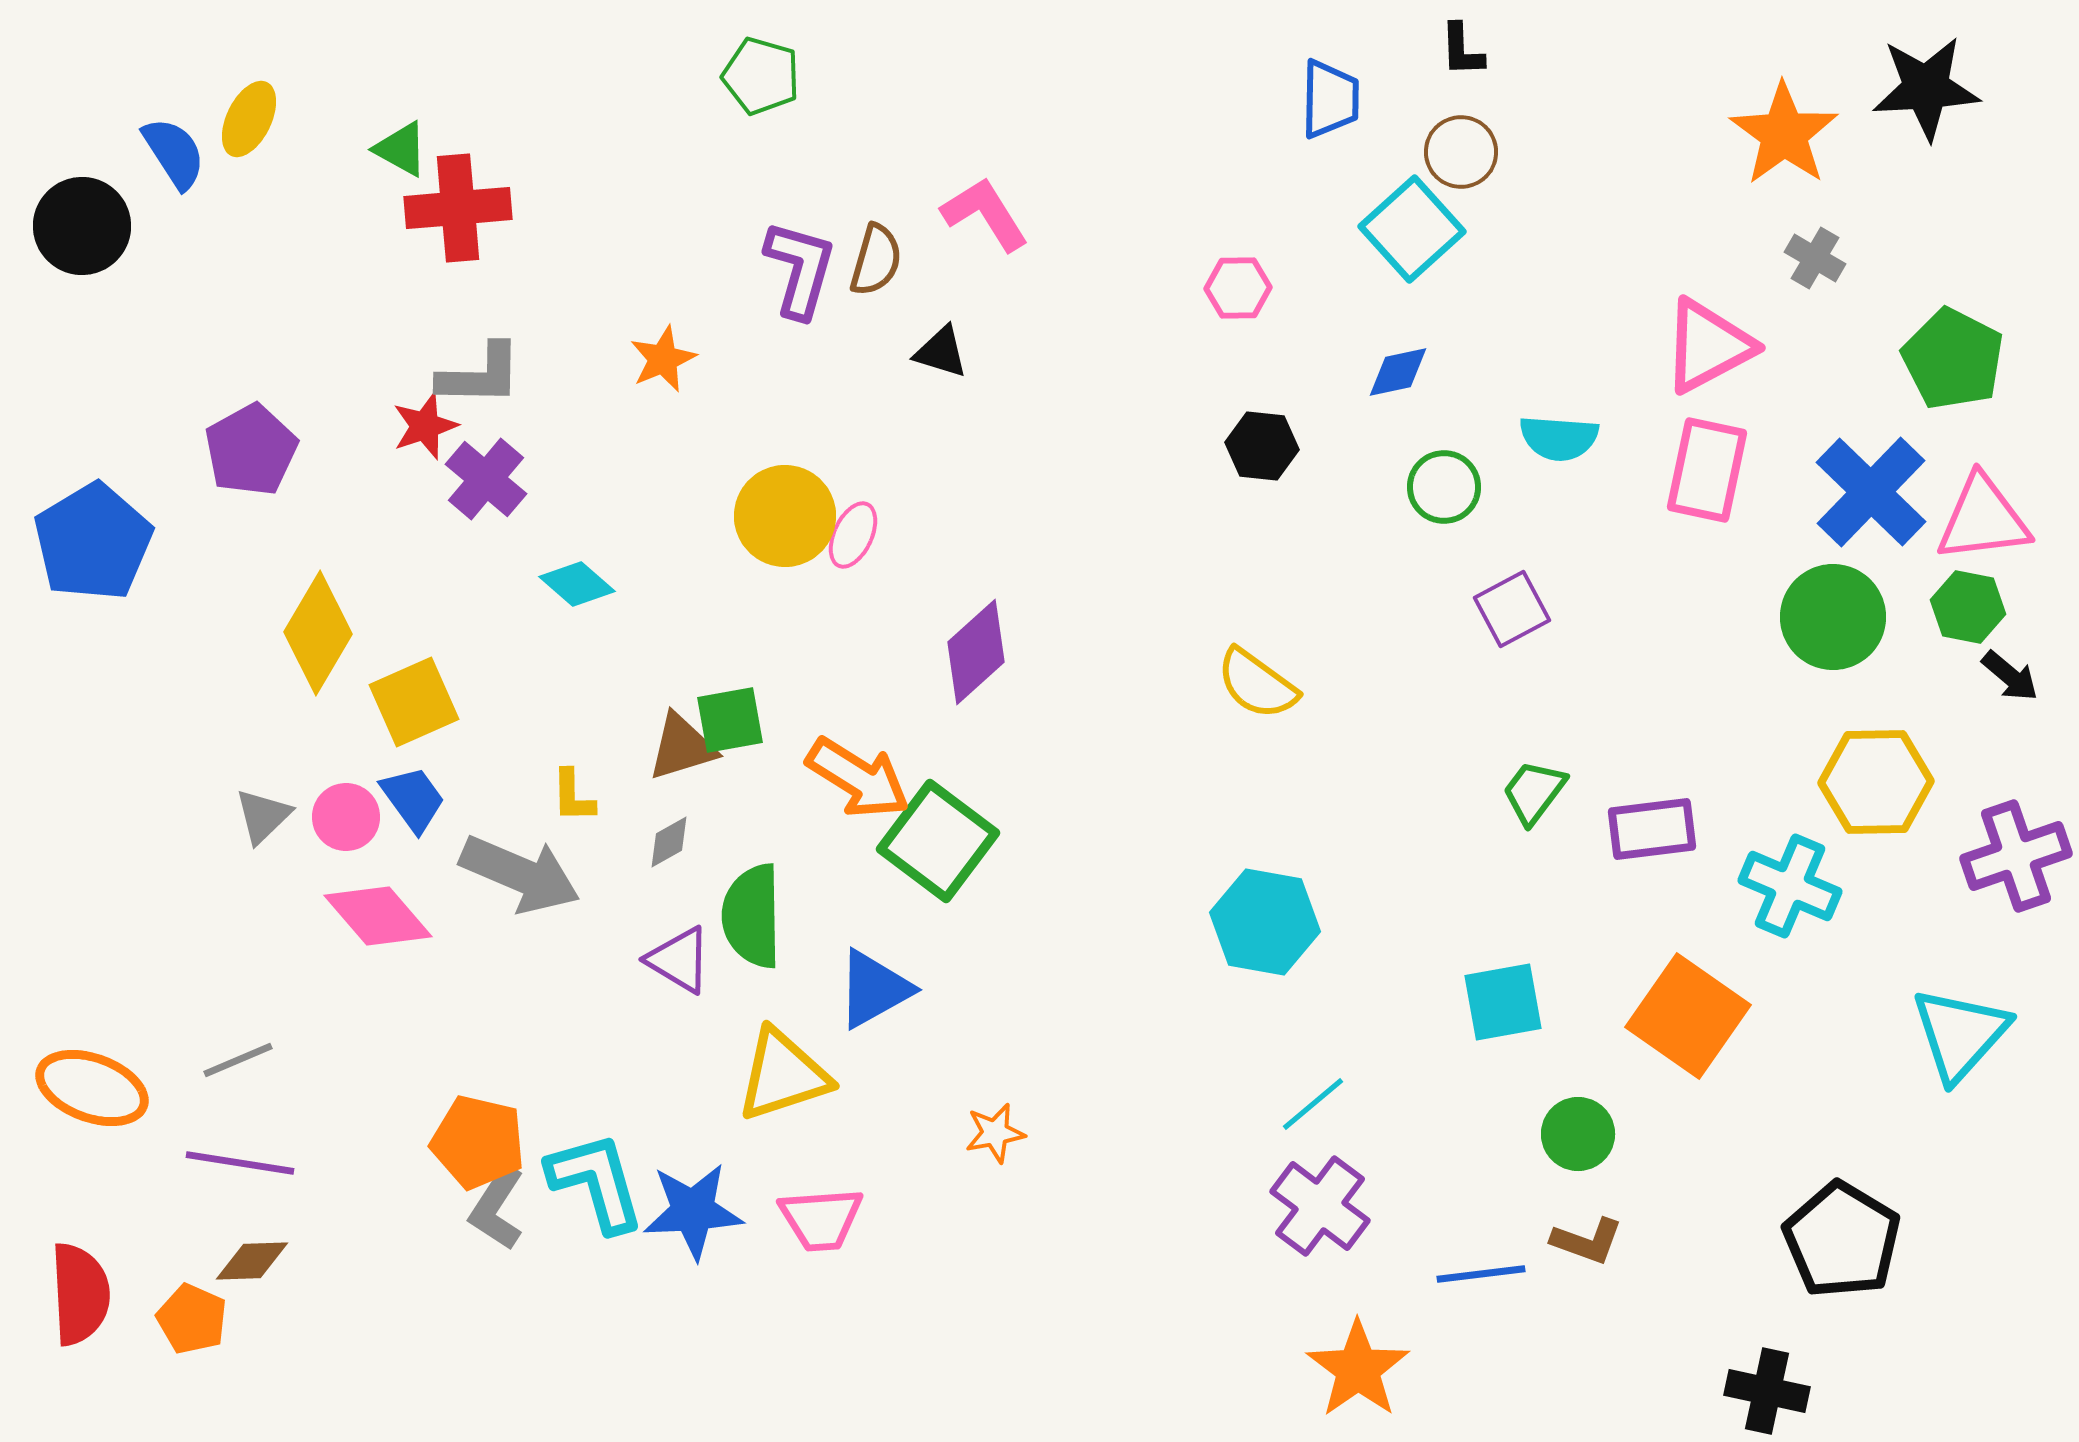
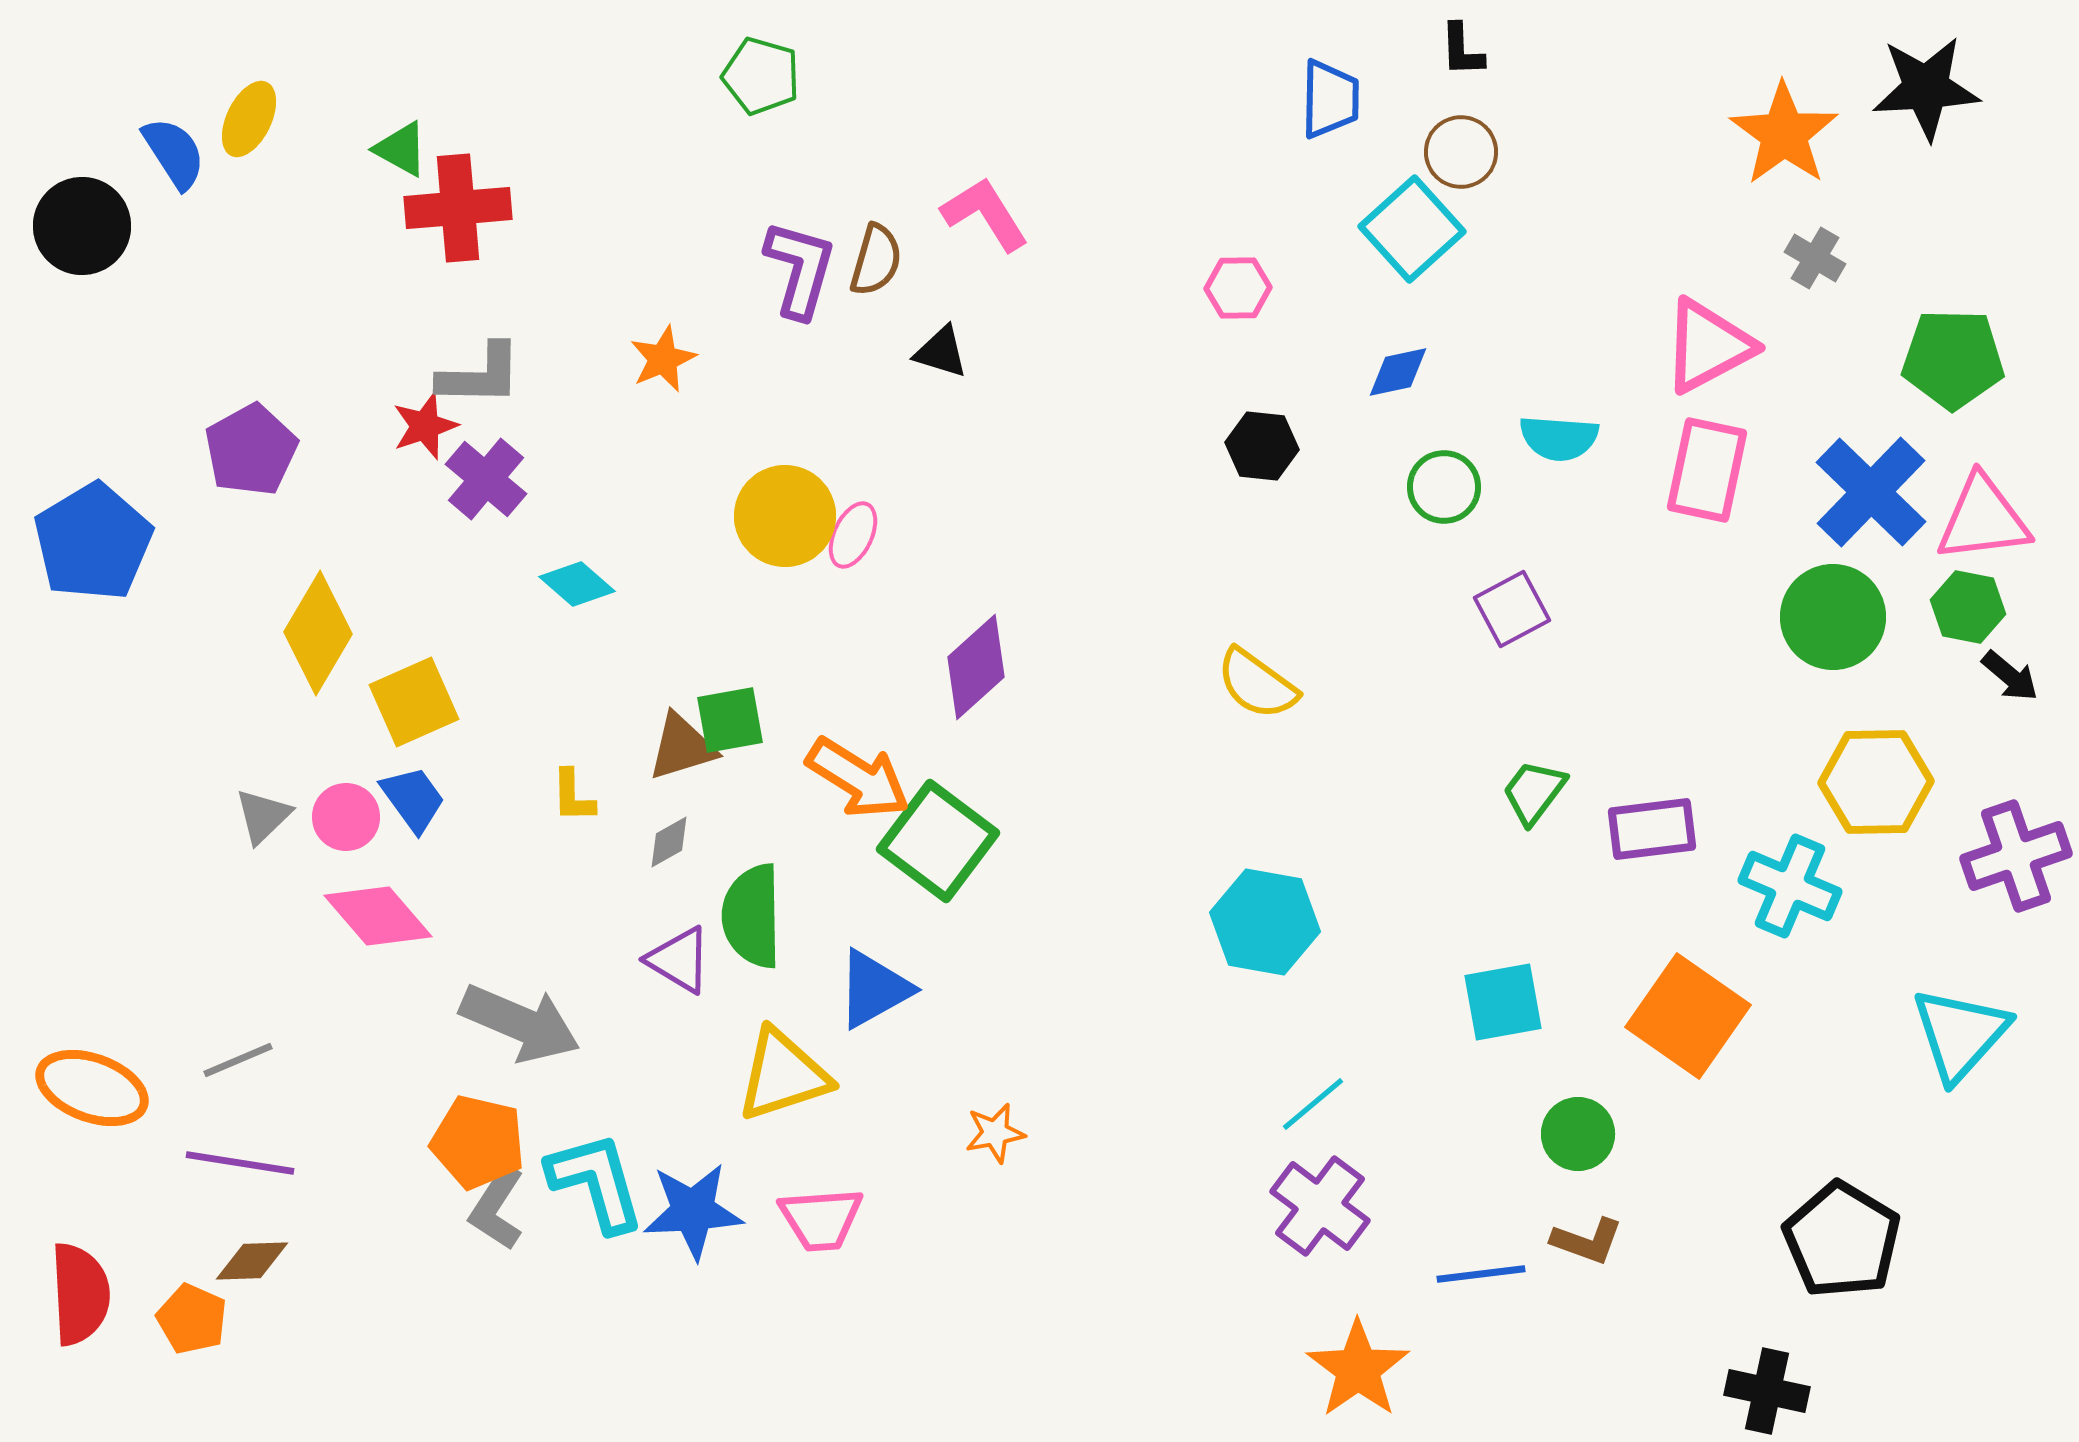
green pentagon at (1953, 359): rotated 26 degrees counterclockwise
purple diamond at (976, 652): moved 15 px down
gray arrow at (520, 874): moved 149 px down
